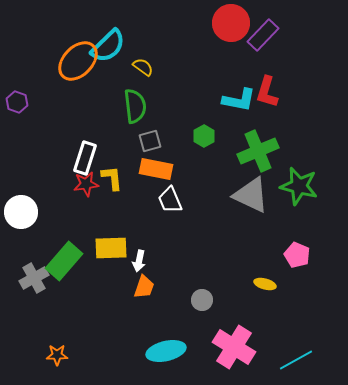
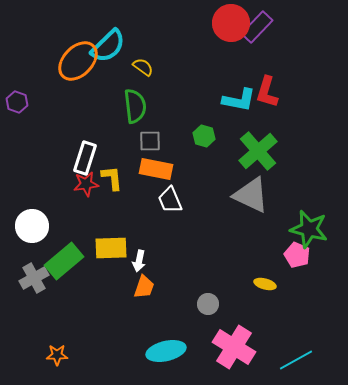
purple rectangle: moved 6 px left, 8 px up
green hexagon: rotated 15 degrees counterclockwise
gray square: rotated 15 degrees clockwise
green cross: rotated 18 degrees counterclockwise
green star: moved 10 px right, 43 px down
white circle: moved 11 px right, 14 px down
green rectangle: rotated 9 degrees clockwise
gray circle: moved 6 px right, 4 px down
